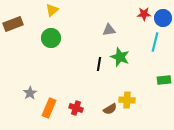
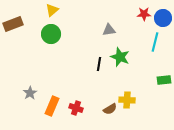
green circle: moved 4 px up
orange rectangle: moved 3 px right, 2 px up
